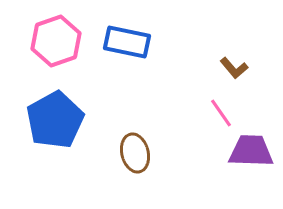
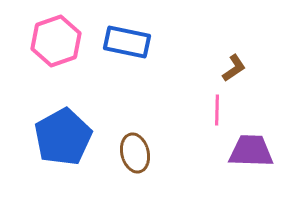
brown L-shape: rotated 84 degrees counterclockwise
pink line: moved 4 px left, 3 px up; rotated 36 degrees clockwise
blue pentagon: moved 8 px right, 17 px down
